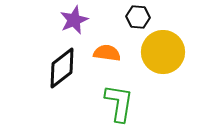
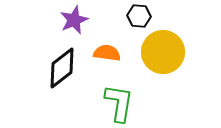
black hexagon: moved 1 px right, 1 px up
